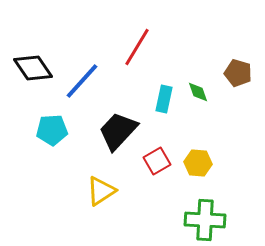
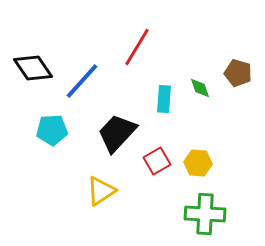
green diamond: moved 2 px right, 4 px up
cyan rectangle: rotated 8 degrees counterclockwise
black trapezoid: moved 1 px left, 2 px down
green cross: moved 6 px up
